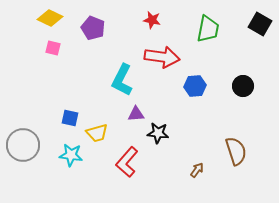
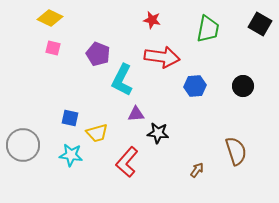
purple pentagon: moved 5 px right, 26 px down
